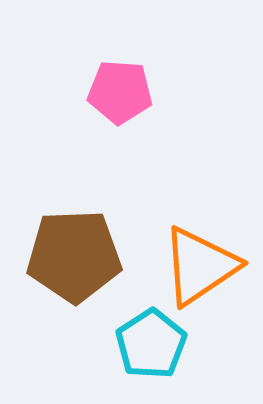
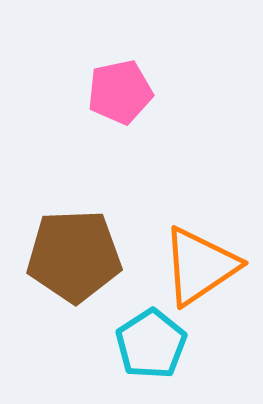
pink pentagon: rotated 16 degrees counterclockwise
